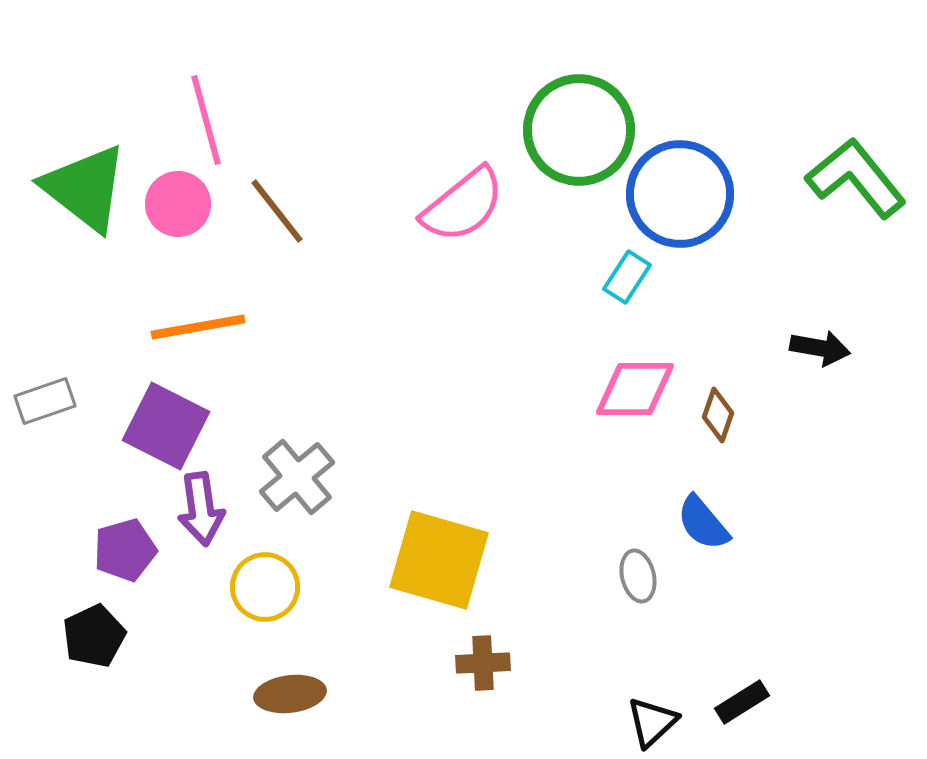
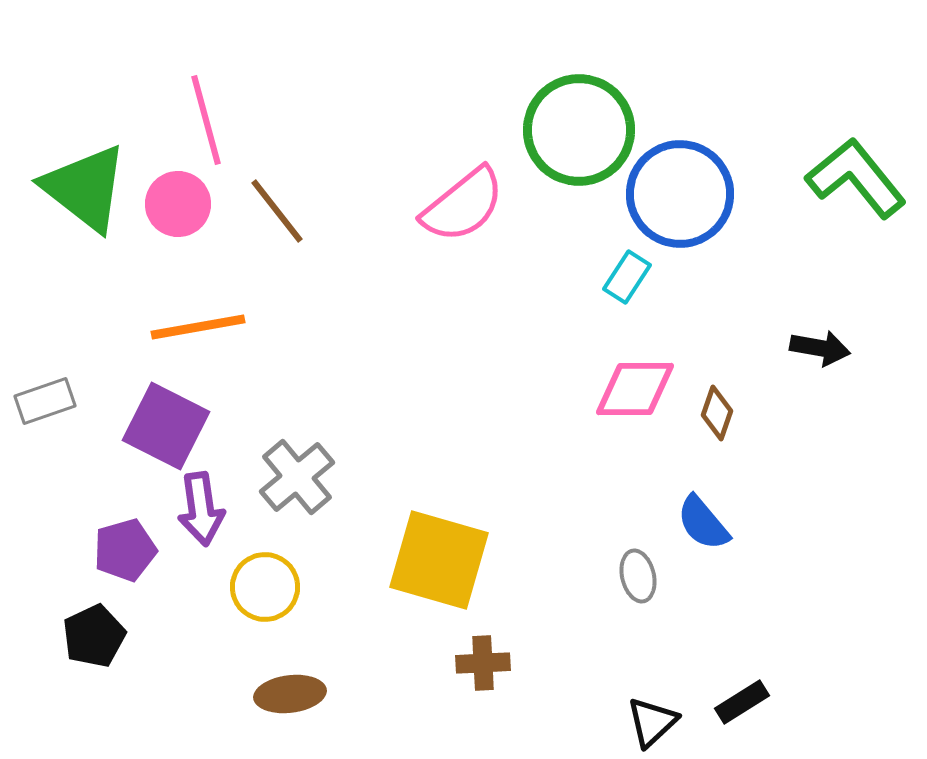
brown diamond: moved 1 px left, 2 px up
